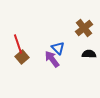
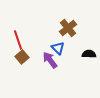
brown cross: moved 16 px left
red line: moved 4 px up
purple arrow: moved 2 px left, 1 px down
